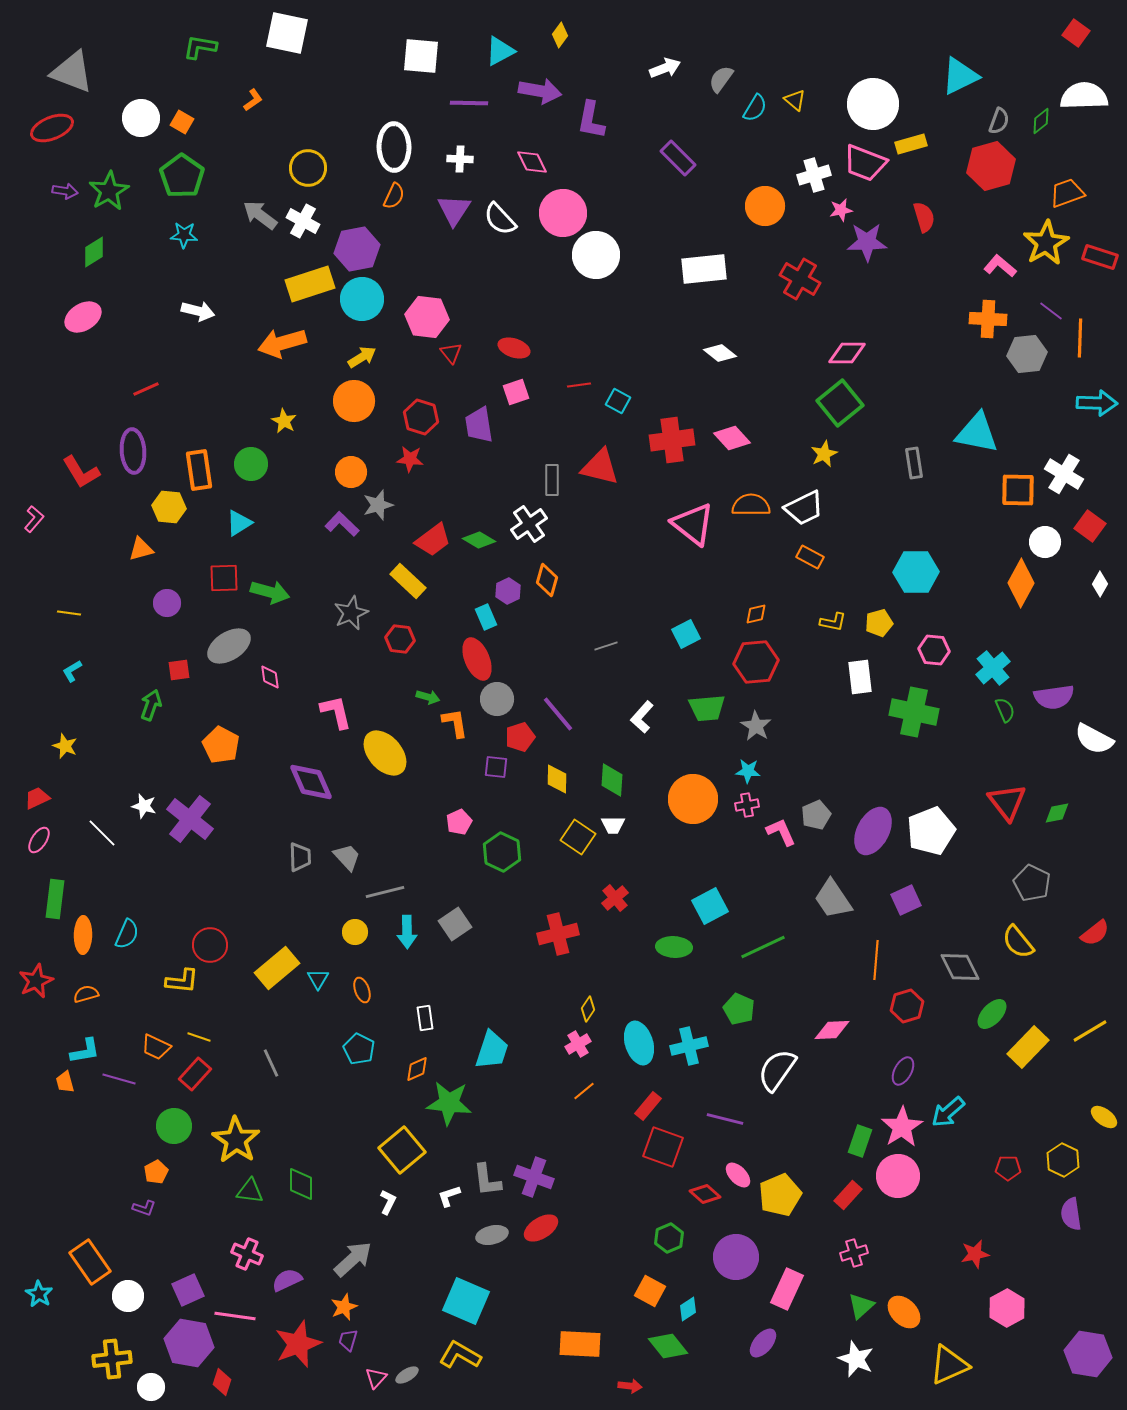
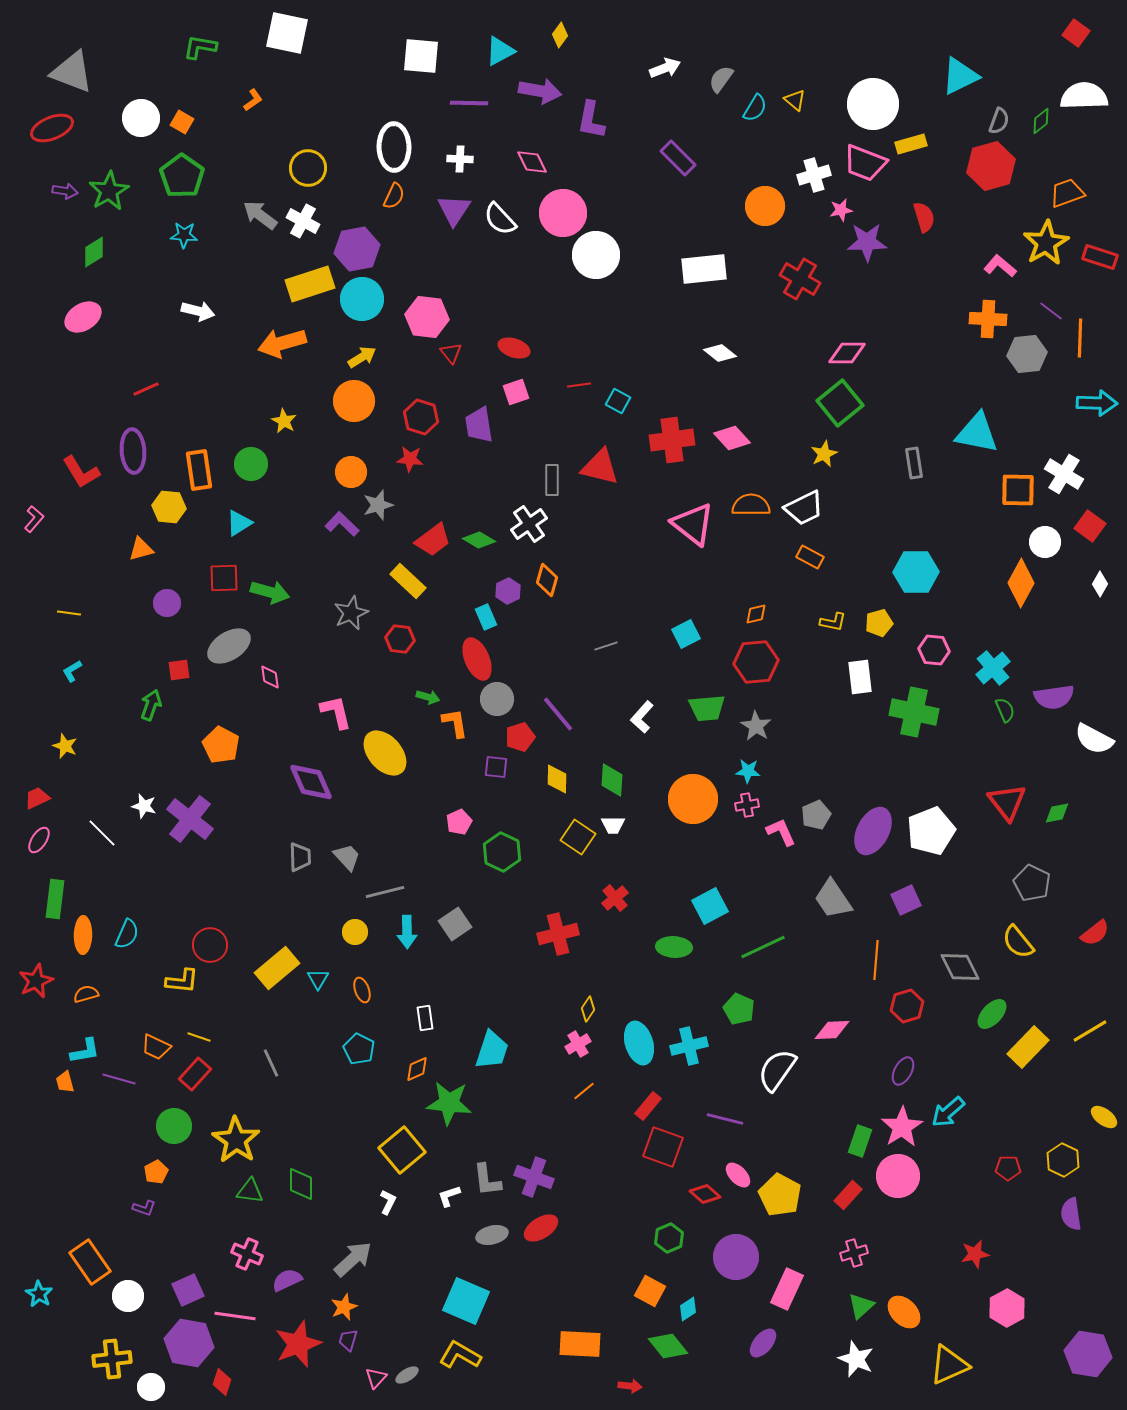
yellow pentagon at (780, 1195): rotated 21 degrees counterclockwise
